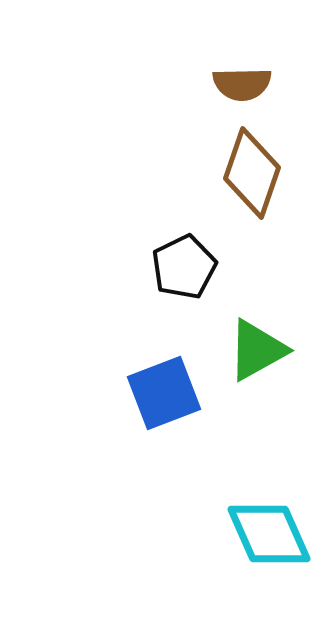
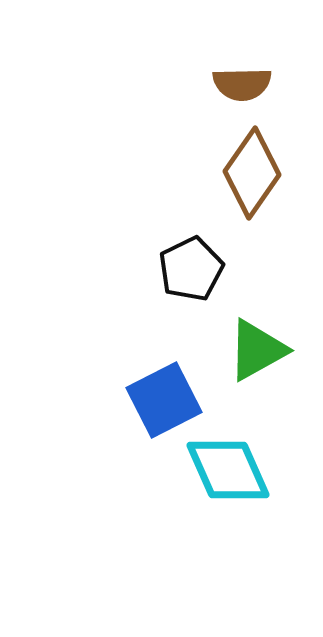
brown diamond: rotated 16 degrees clockwise
black pentagon: moved 7 px right, 2 px down
blue square: moved 7 px down; rotated 6 degrees counterclockwise
cyan diamond: moved 41 px left, 64 px up
